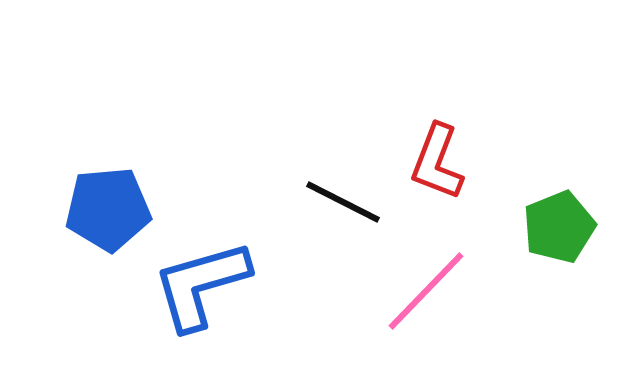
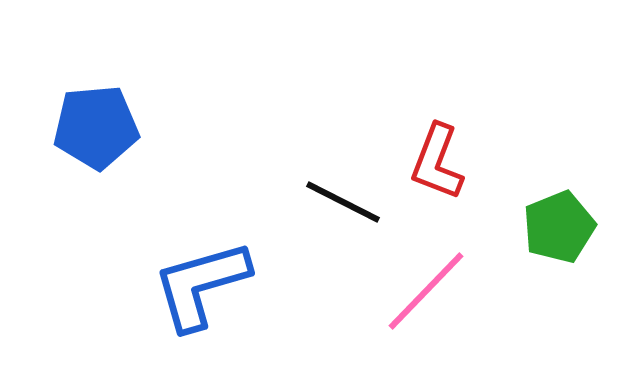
blue pentagon: moved 12 px left, 82 px up
